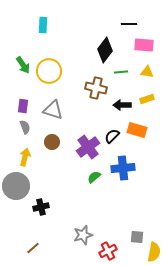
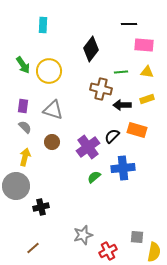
black diamond: moved 14 px left, 1 px up
brown cross: moved 5 px right, 1 px down
gray semicircle: rotated 24 degrees counterclockwise
